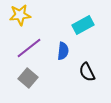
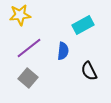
black semicircle: moved 2 px right, 1 px up
